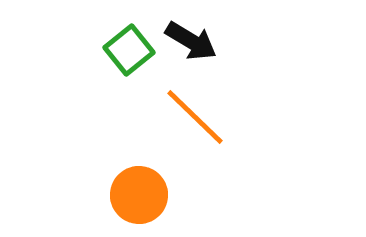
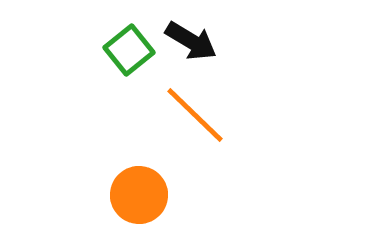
orange line: moved 2 px up
